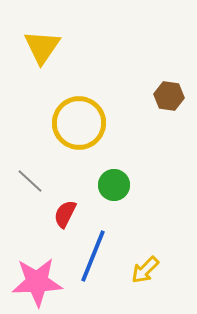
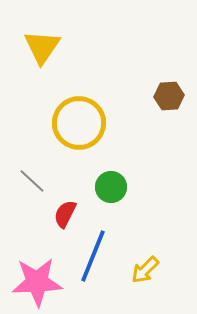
brown hexagon: rotated 12 degrees counterclockwise
gray line: moved 2 px right
green circle: moved 3 px left, 2 px down
